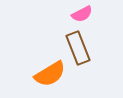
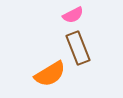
pink semicircle: moved 9 px left, 1 px down
